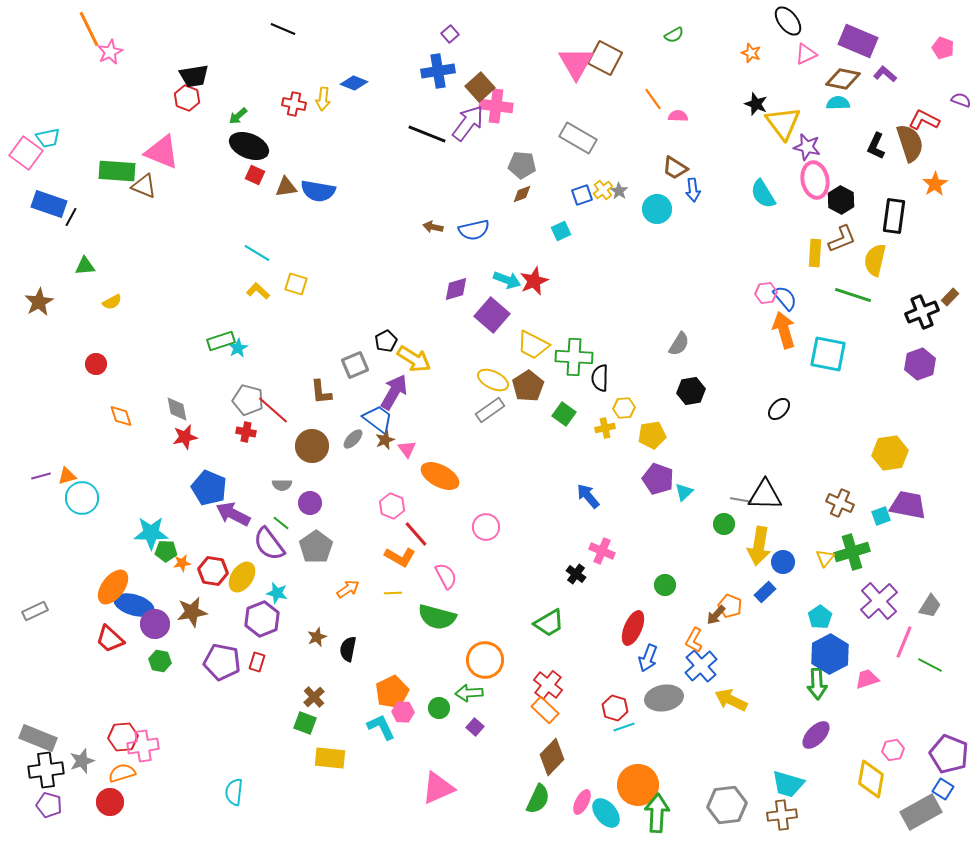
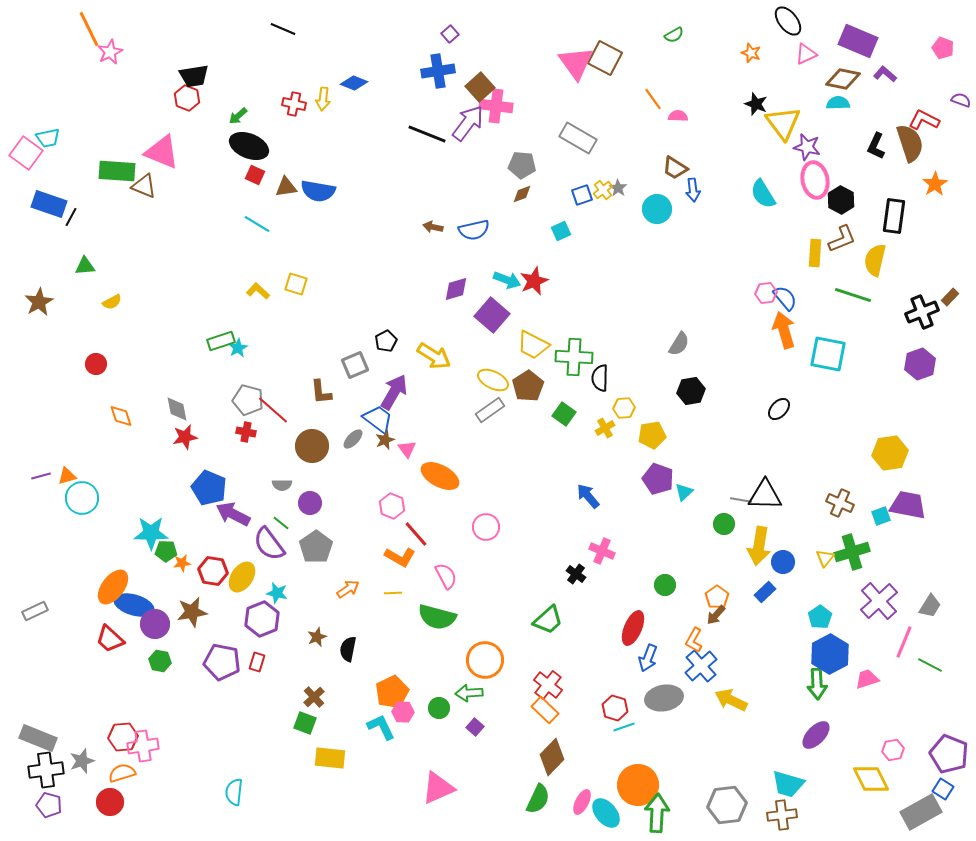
pink triangle at (576, 63): rotated 6 degrees counterclockwise
gray star at (619, 191): moved 1 px left, 3 px up
cyan line at (257, 253): moved 29 px up
yellow arrow at (414, 359): moved 20 px right, 3 px up
yellow cross at (605, 428): rotated 18 degrees counterclockwise
orange pentagon at (730, 606): moved 13 px left, 9 px up; rotated 15 degrees clockwise
green trapezoid at (549, 623): moved 1 px left, 3 px up; rotated 12 degrees counterclockwise
yellow diamond at (871, 779): rotated 36 degrees counterclockwise
